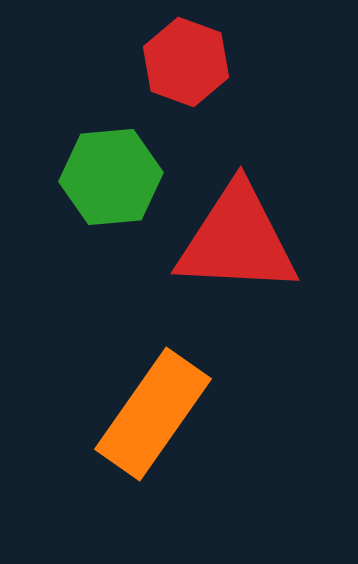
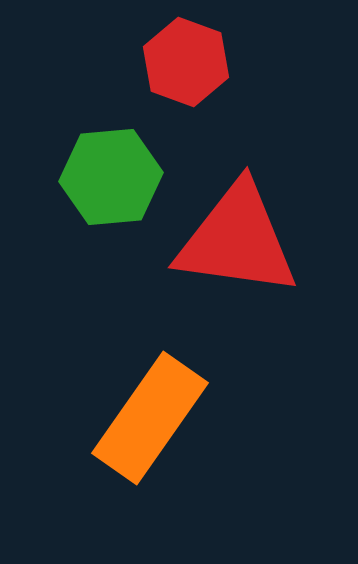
red triangle: rotated 5 degrees clockwise
orange rectangle: moved 3 px left, 4 px down
